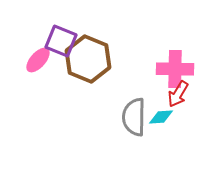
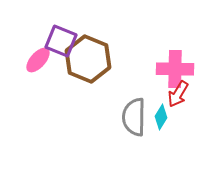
cyan diamond: rotated 55 degrees counterclockwise
